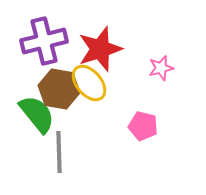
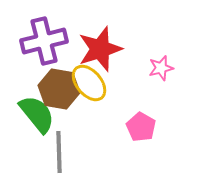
pink pentagon: moved 2 px left, 1 px down; rotated 16 degrees clockwise
